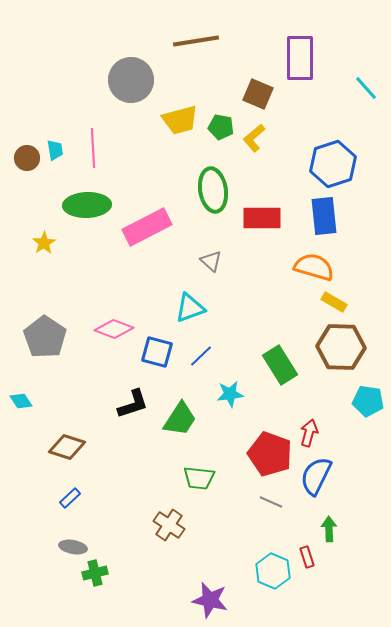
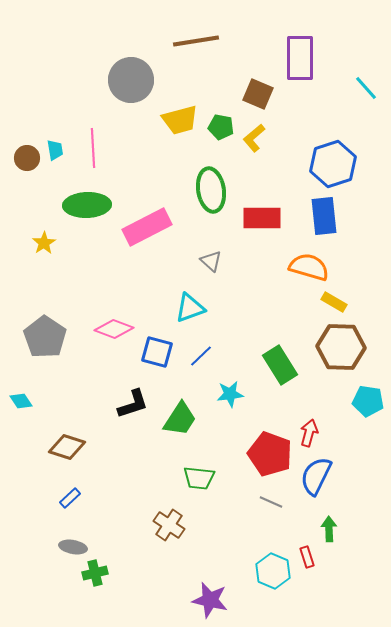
green ellipse at (213, 190): moved 2 px left
orange semicircle at (314, 267): moved 5 px left
